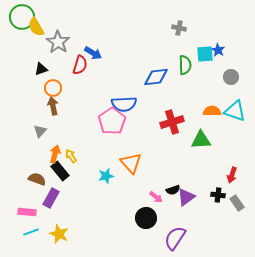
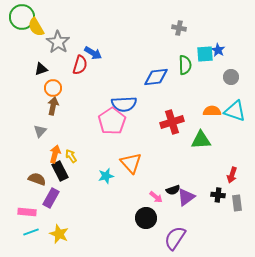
brown arrow: rotated 24 degrees clockwise
black rectangle: rotated 12 degrees clockwise
gray rectangle: rotated 28 degrees clockwise
